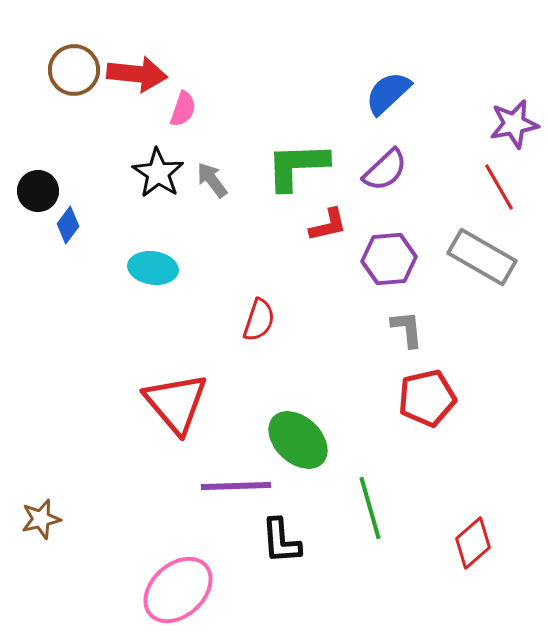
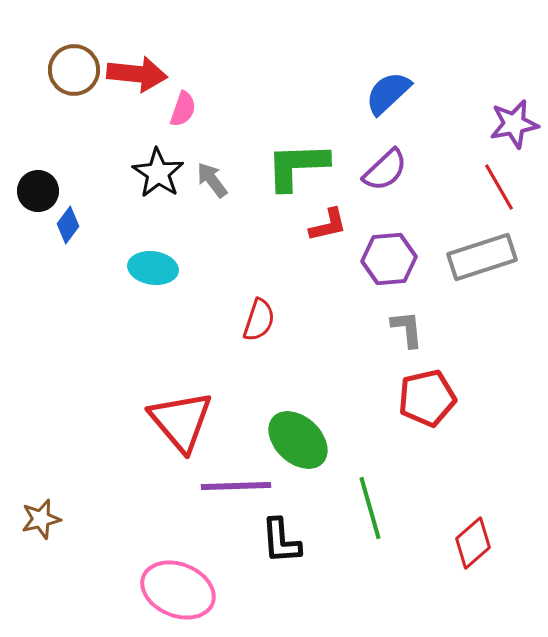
gray rectangle: rotated 48 degrees counterclockwise
red triangle: moved 5 px right, 18 px down
pink ellipse: rotated 64 degrees clockwise
